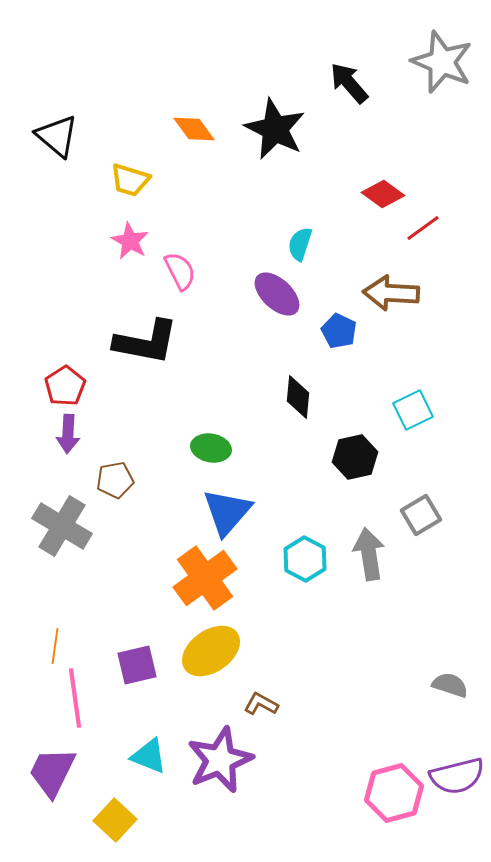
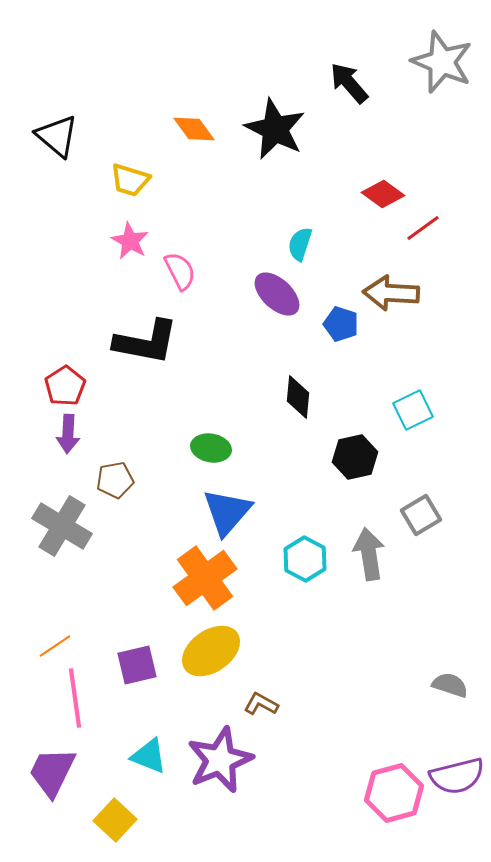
blue pentagon: moved 2 px right, 7 px up; rotated 8 degrees counterclockwise
orange line: rotated 48 degrees clockwise
